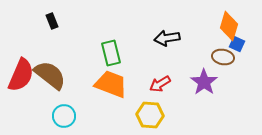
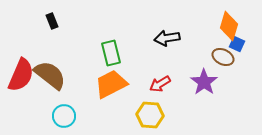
brown ellipse: rotated 15 degrees clockwise
orange trapezoid: rotated 48 degrees counterclockwise
